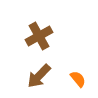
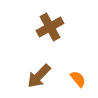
brown cross: moved 11 px right, 9 px up
